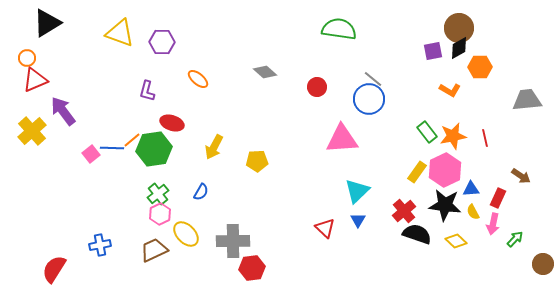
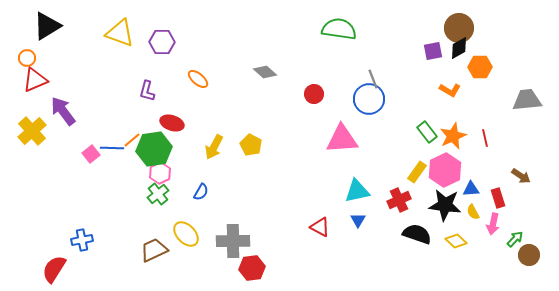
black triangle at (47, 23): moved 3 px down
gray line at (373, 79): rotated 30 degrees clockwise
red circle at (317, 87): moved 3 px left, 7 px down
orange star at (453, 136): rotated 12 degrees counterclockwise
yellow pentagon at (257, 161): moved 6 px left, 16 px up; rotated 30 degrees clockwise
cyan triangle at (357, 191): rotated 32 degrees clockwise
red rectangle at (498, 198): rotated 42 degrees counterclockwise
red cross at (404, 211): moved 5 px left, 11 px up; rotated 15 degrees clockwise
pink hexagon at (160, 214): moved 41 px up
red triangle at (325, 228): moved 5 px left, 1 px up; rotated 15 degrees counterclockwise
blue cross at (100, 245): moved 18 px left, 5 px up
brown circle at (543, 264): moved 14 px left, 9 px up
